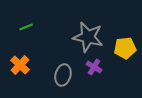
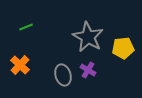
gray star: rotated 16 degrees clockwise
yellow pentagon: moved 2 px left
purple cross: moved 6 px left, 3 px down
gray ellipse: rotated 30 degrees counterclockwise
